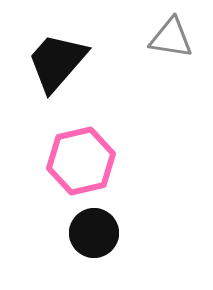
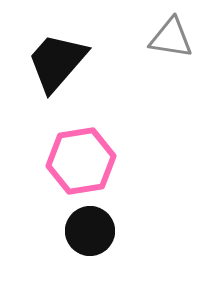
pink hexagon: rotated 4 degrees clockwise
black circle: moved 4 px left, 2 px up
